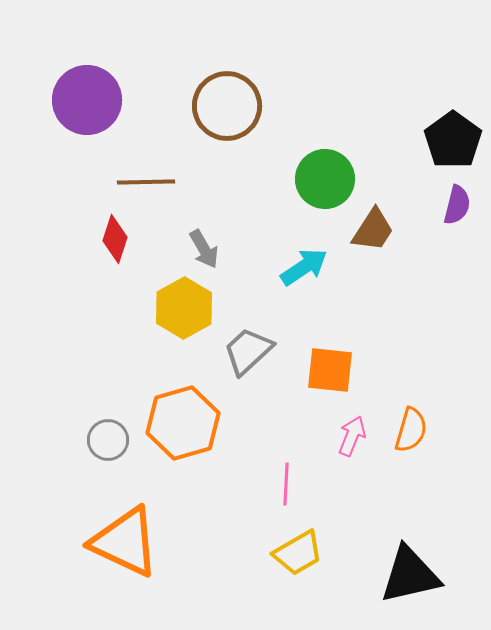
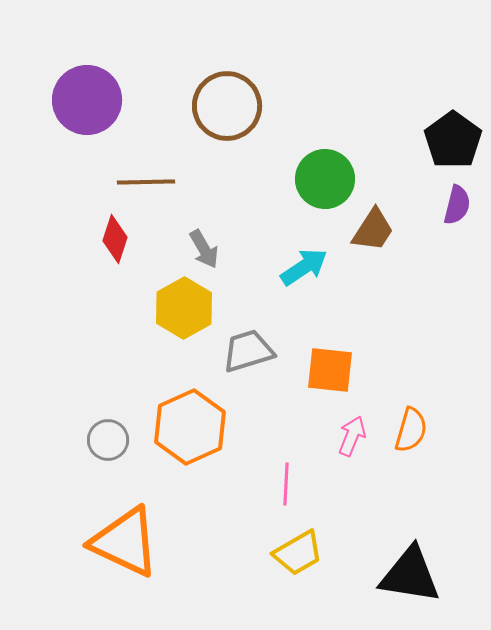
gray trapezoid: rotated 26 degrees clockwise
orange hexagon: moved 7 px right, 4 px down; rotated 8 degrees counterclockwise
black triangle: rotated 22 degrees clockwise
